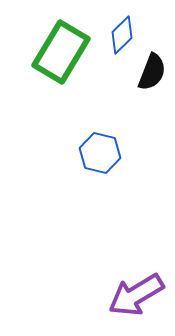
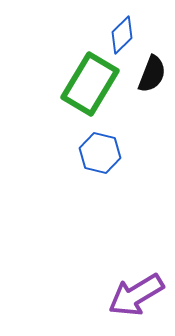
green rectangle: moved 29 px right, 32 px down
black semicircle: moved 2 px down
